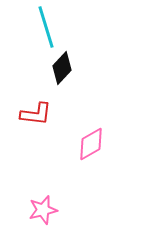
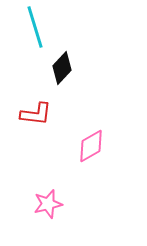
cyan line: moved 11 px left
pink diamond: moved 2 px down
pink star: moved 5 px right, 6 px up
